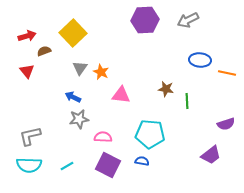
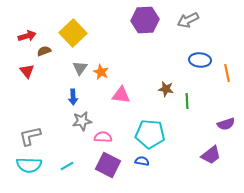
orange line: rotated 66 degrees clockwise
blue arrow: rotated 119 degrees counterclockwise
gray star: moved 3 px right, 2 px down
